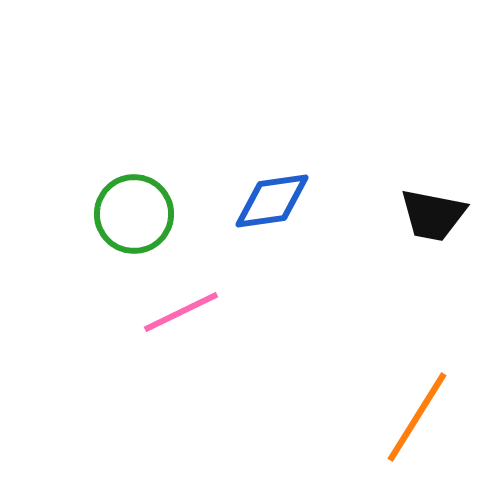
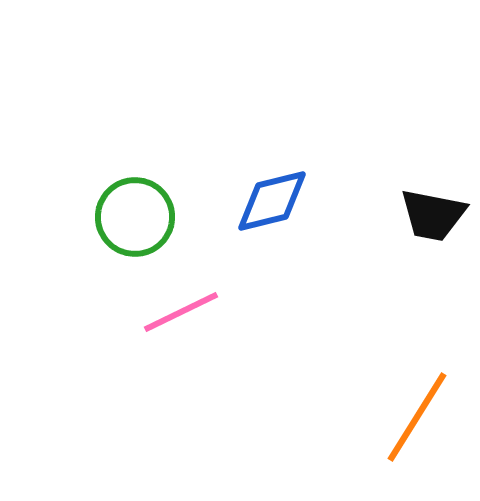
blue diamond: rotated 6 degrees counterclockwise
green circle: moved 1 px right, 3 px down
